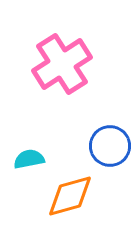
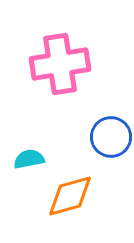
pink cross: moved 2 px left; rotated 24 degrees clockwise
blue circle: moved 1 px right, 9 px up
